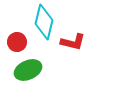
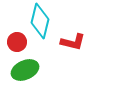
cyan diamond: moved 4 px left, 1 px up
green ellipse: moved 3 px left
